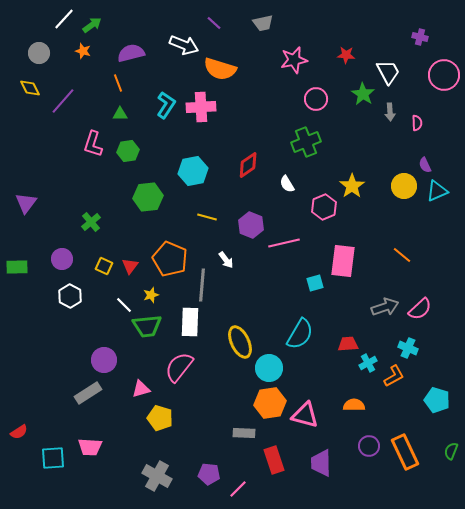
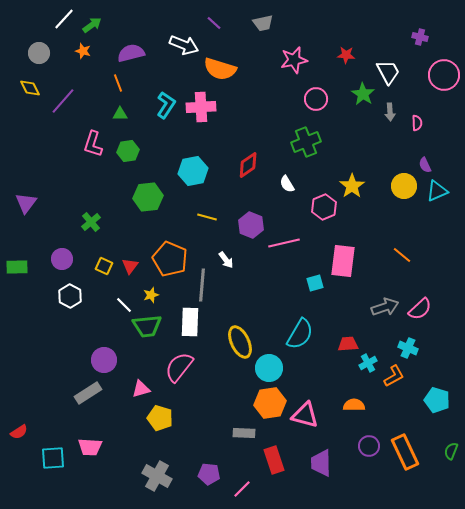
pink line at (238, 489): moved 4 px right
